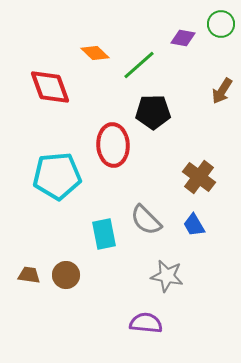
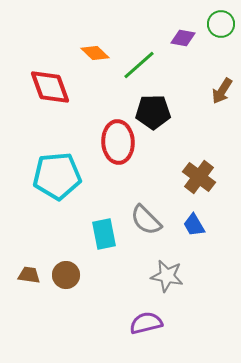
red ellipse: moved 5 px right, 3 px up
purple semicircle: rotated 20 degrees counterclockwise
